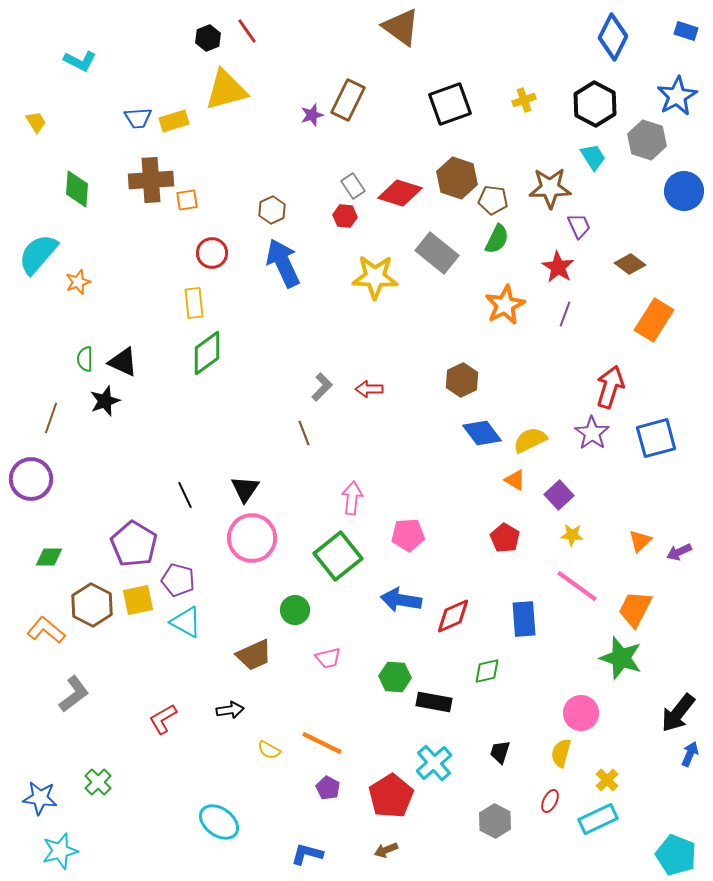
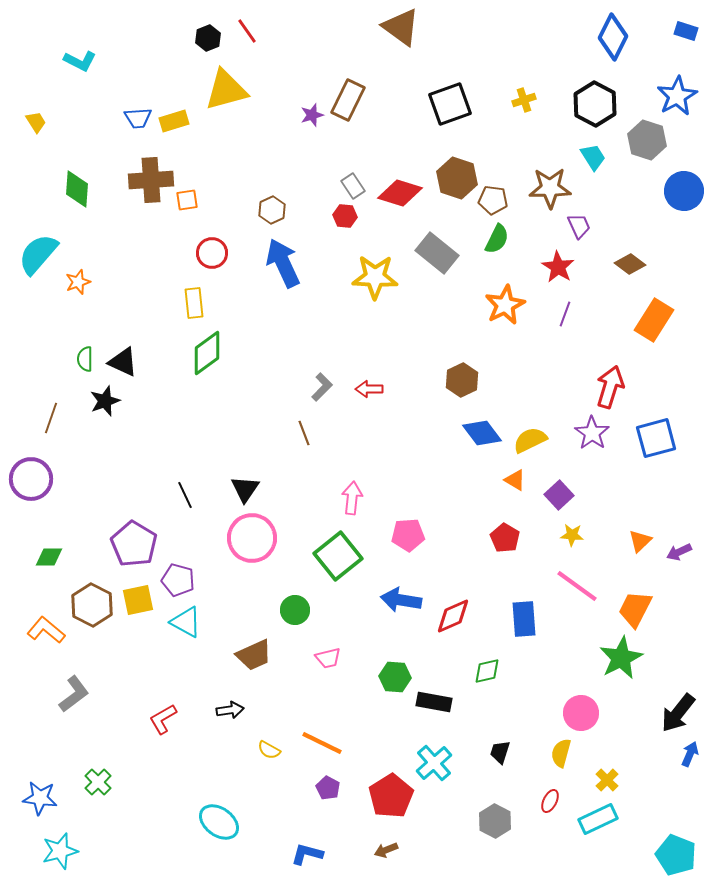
green star at (621, 658): rotated 27 degrees clockwise
